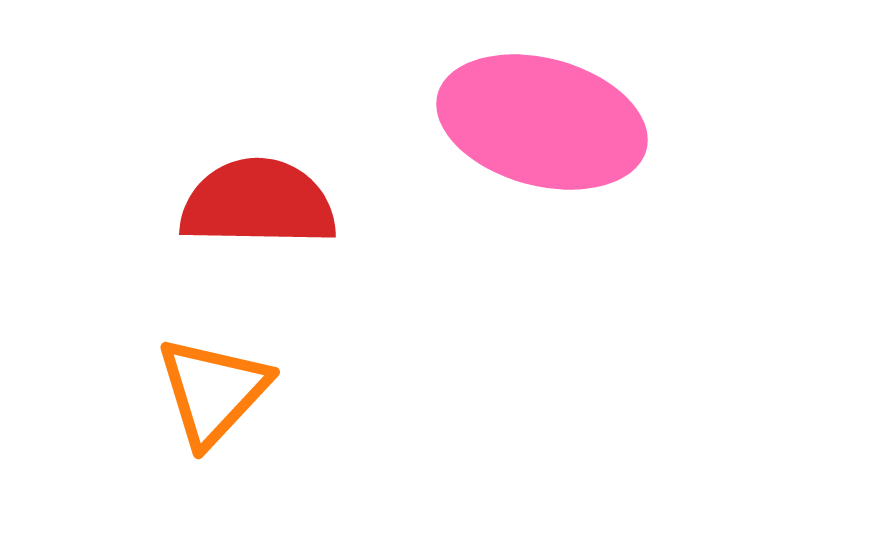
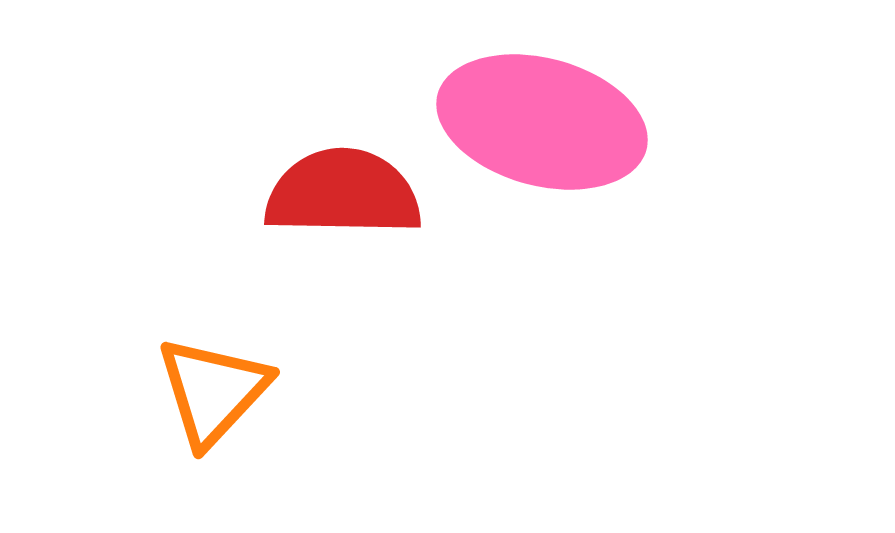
red semicircle: moved 85 px right, 10 px up
